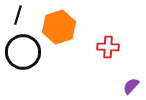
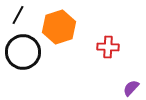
black line: rotated 12 degrees clockwise
purple semicircle: moved 2 px down
